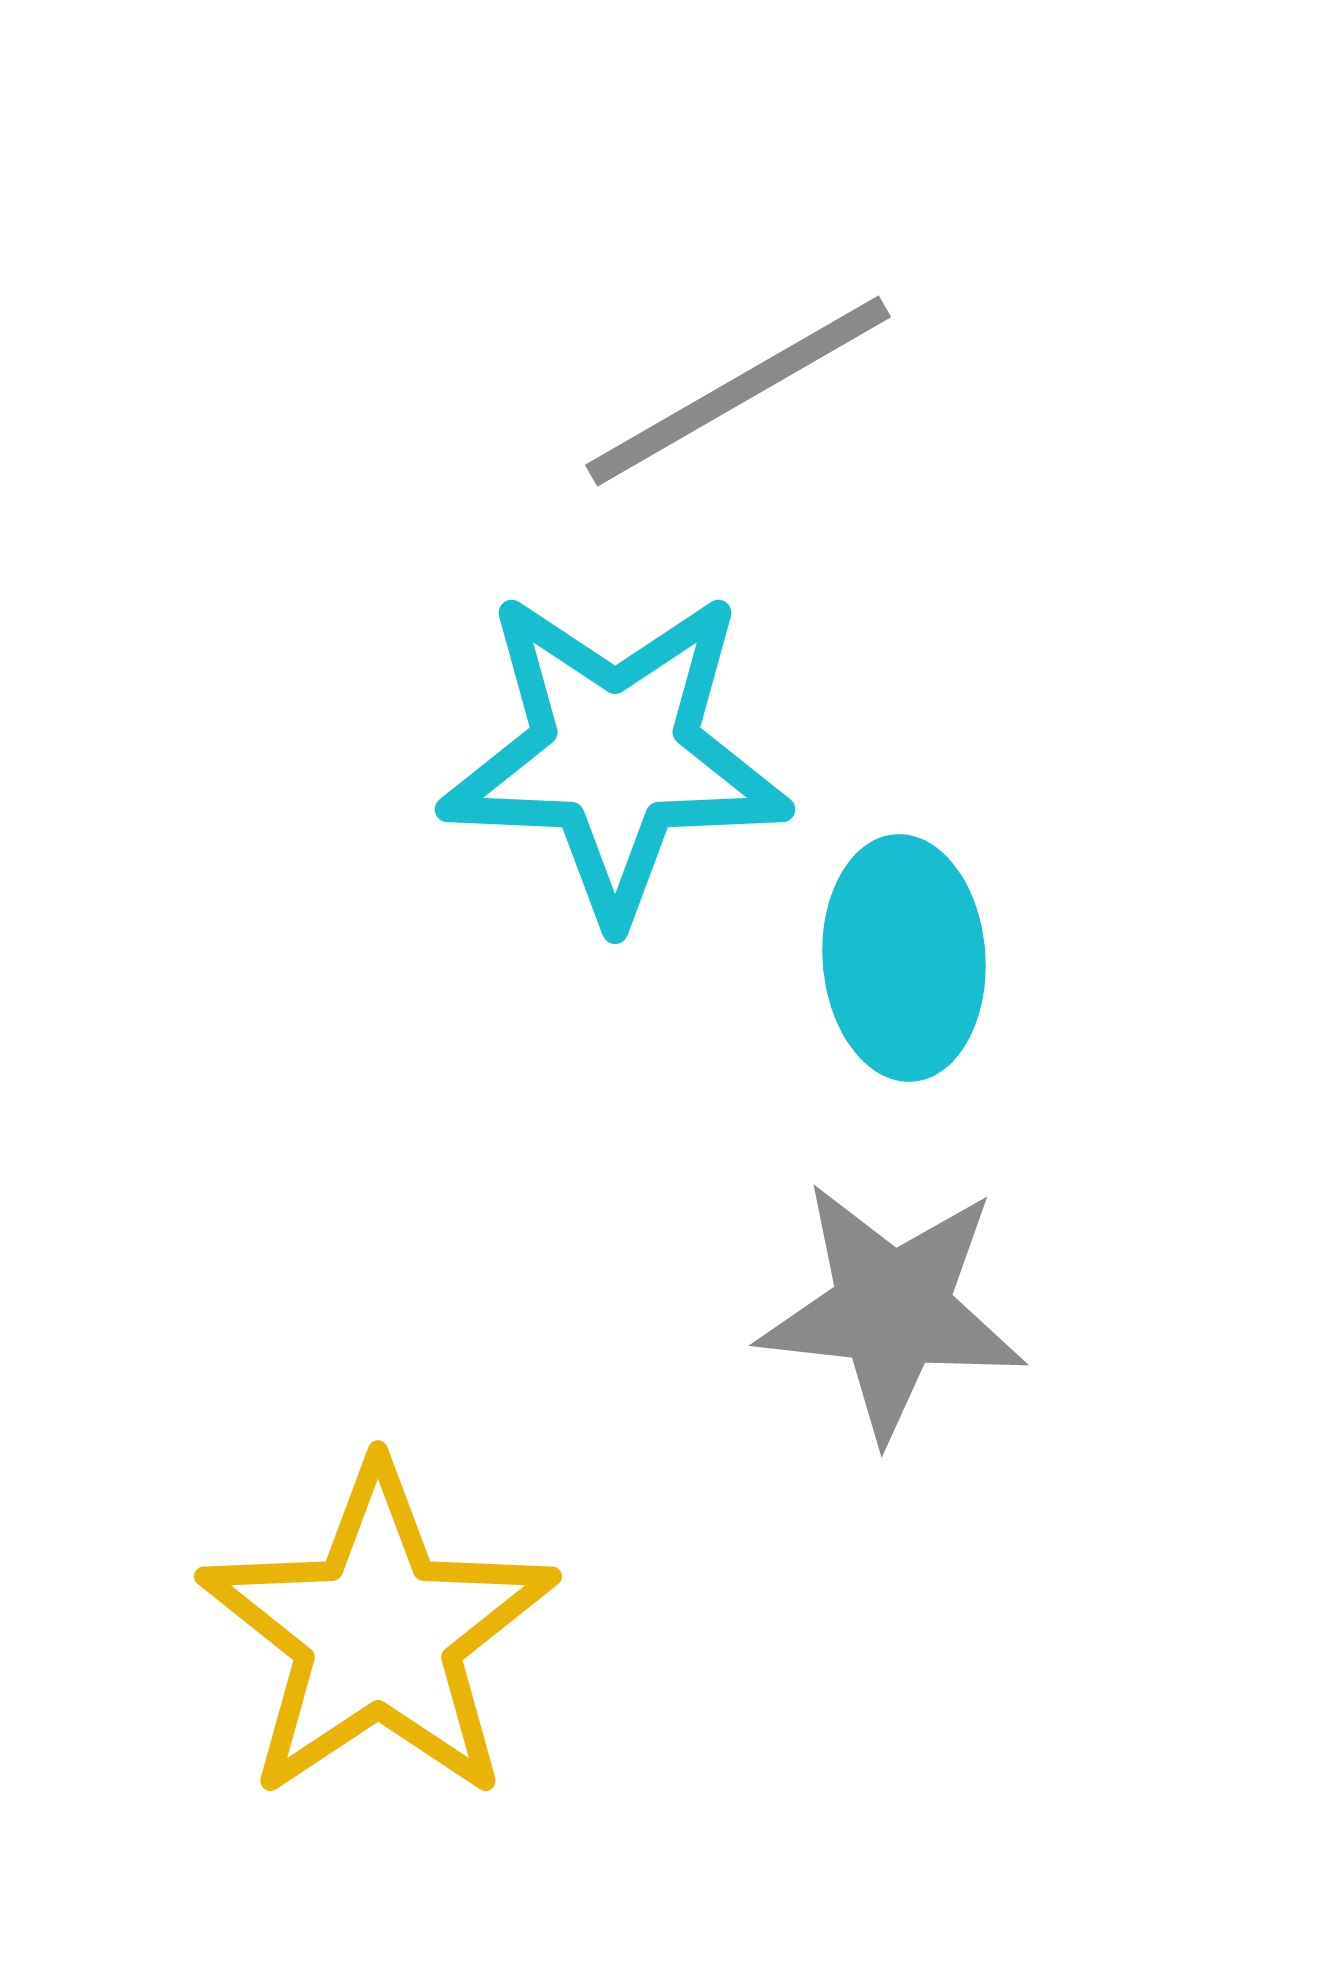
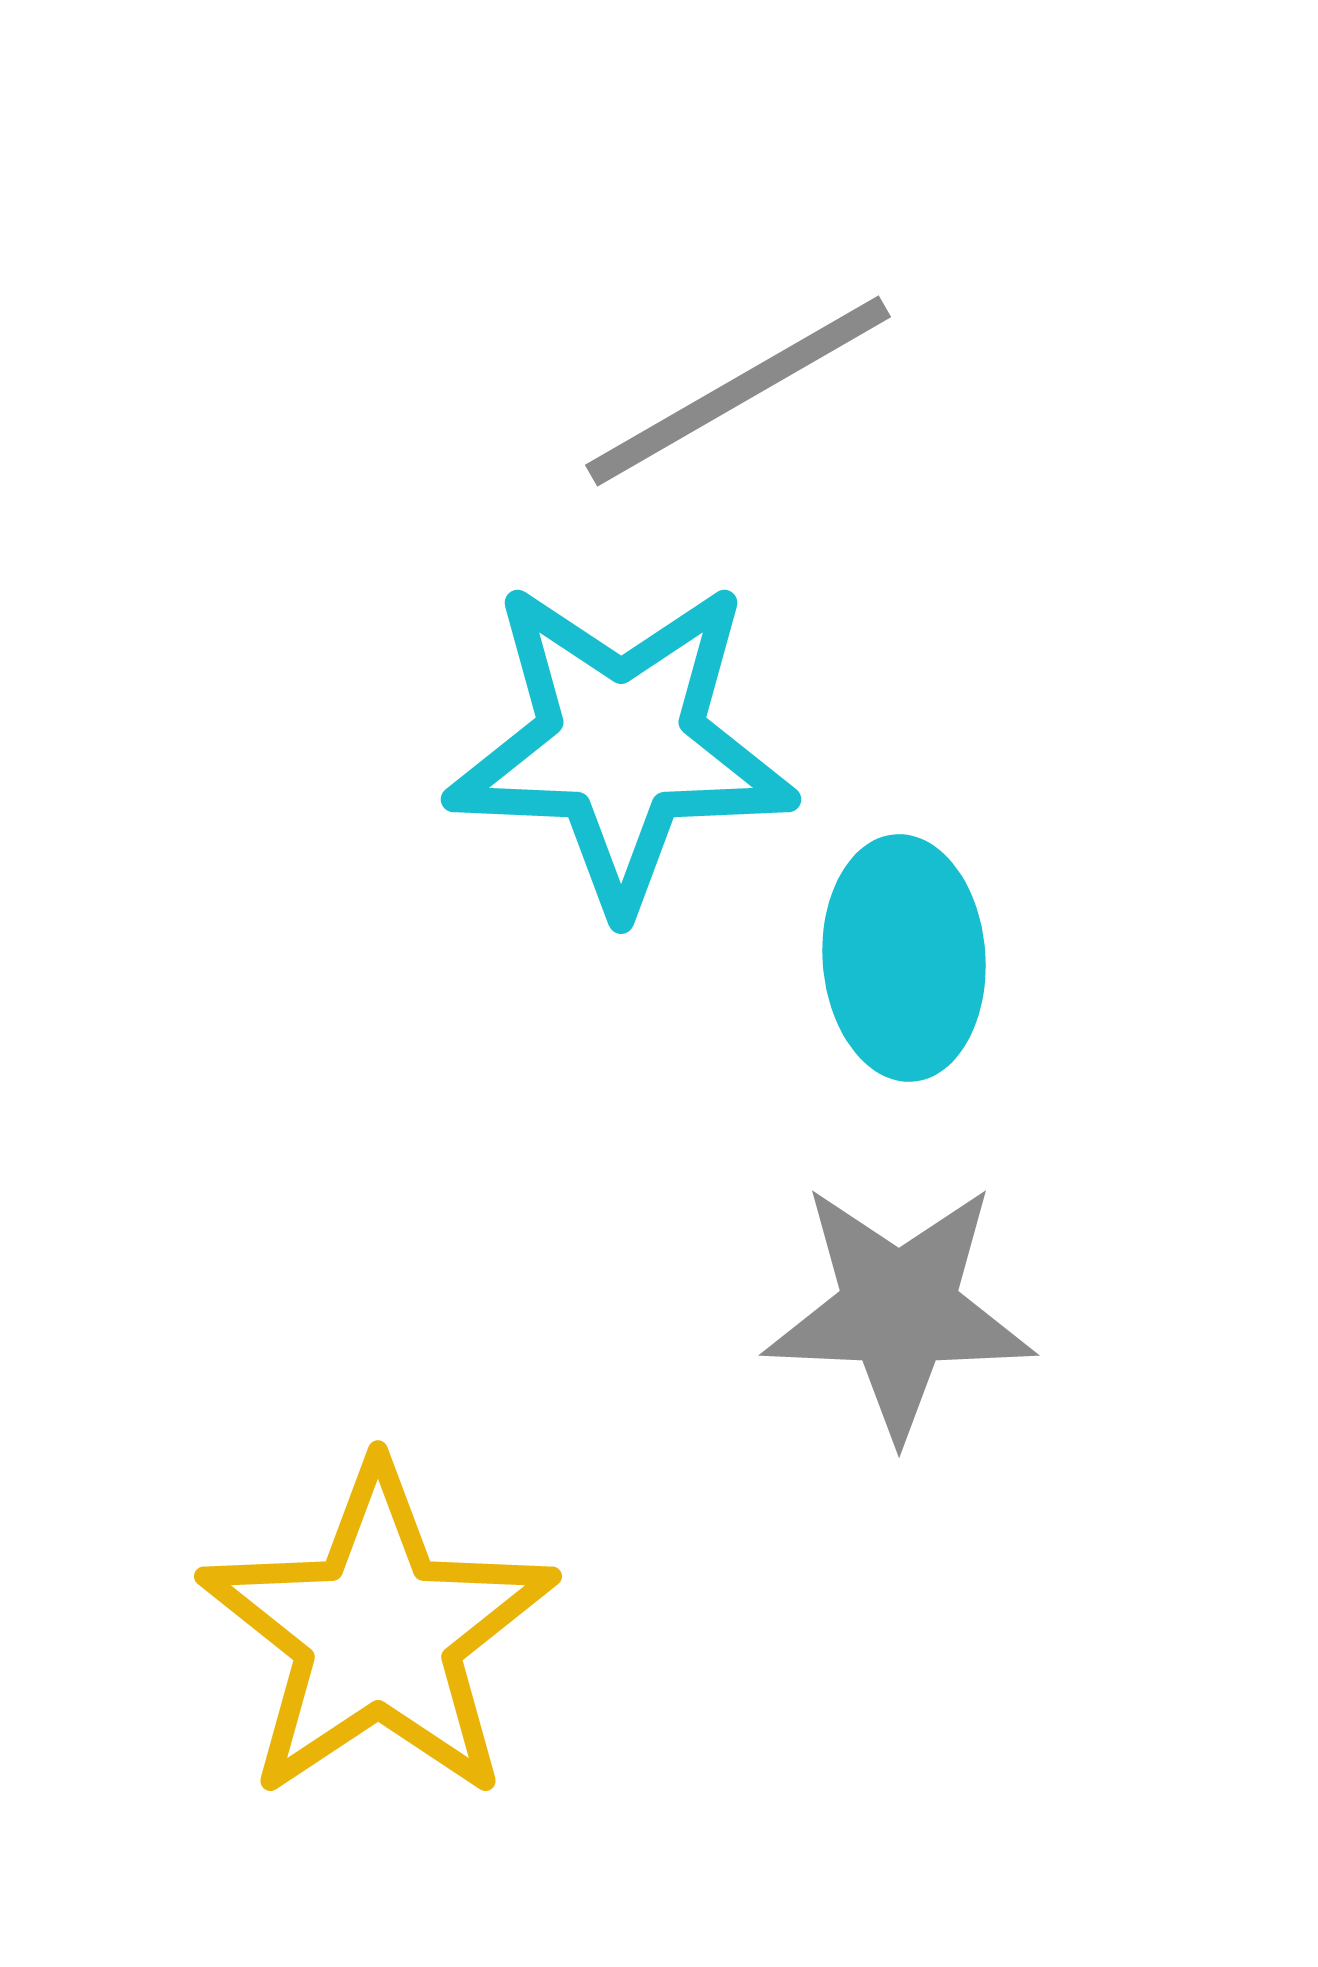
cyan star: moved 6 px right, 10 px up
gray star: moved 7 px right; rotated 4 degrees counterclockwise
